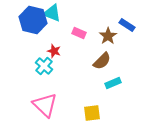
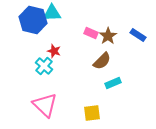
cyan triangle: rotated 24 degrees counterclockwise
blue rectangle: moved 11 px right, 10 px down
pink rectangle: moved 12 px right
